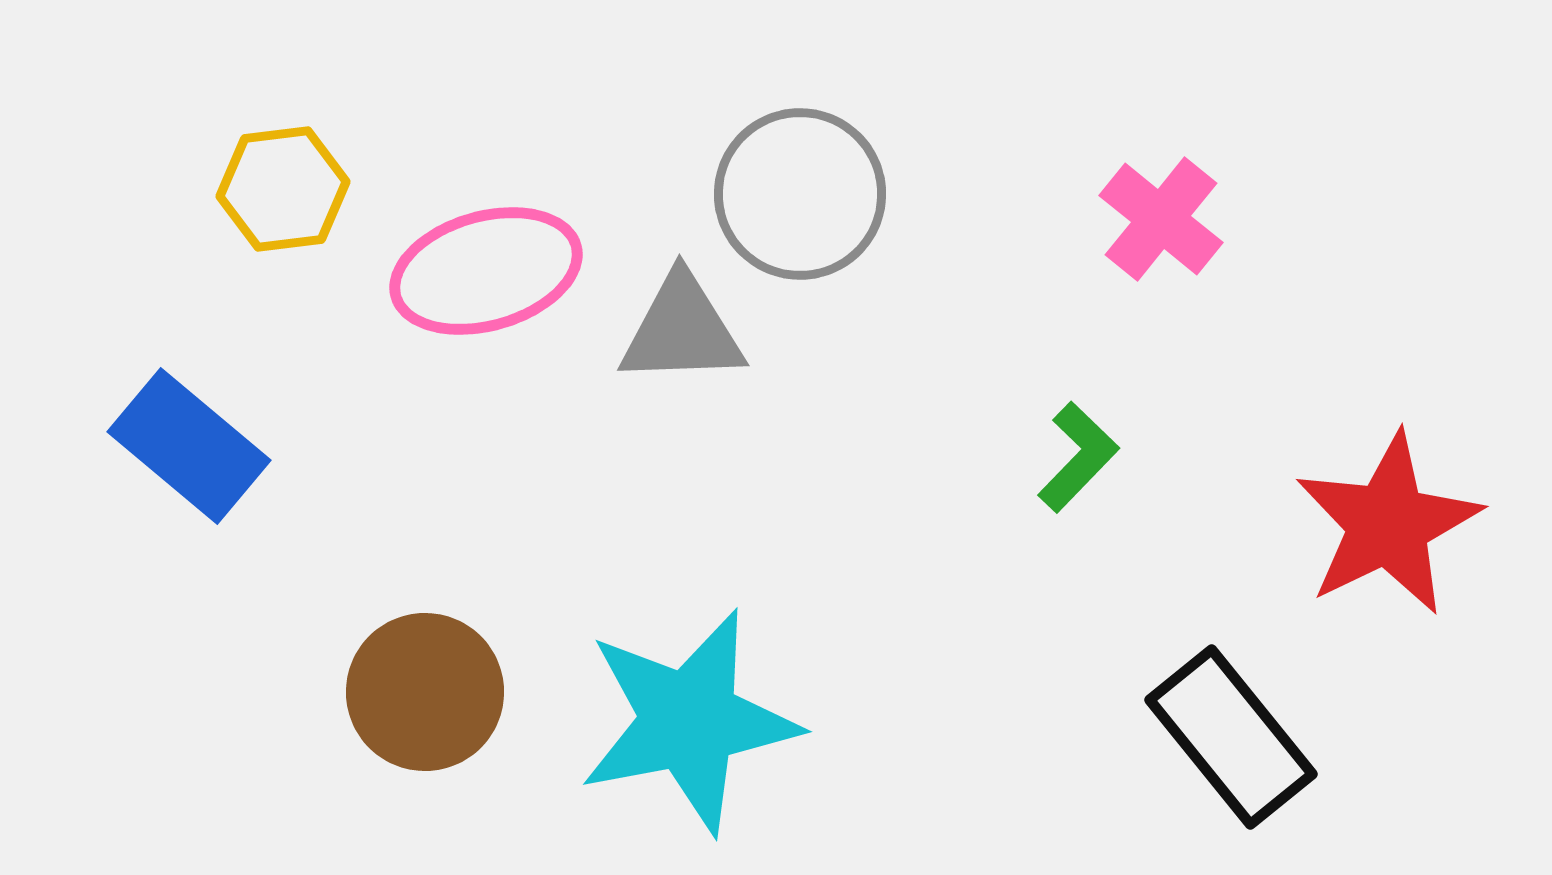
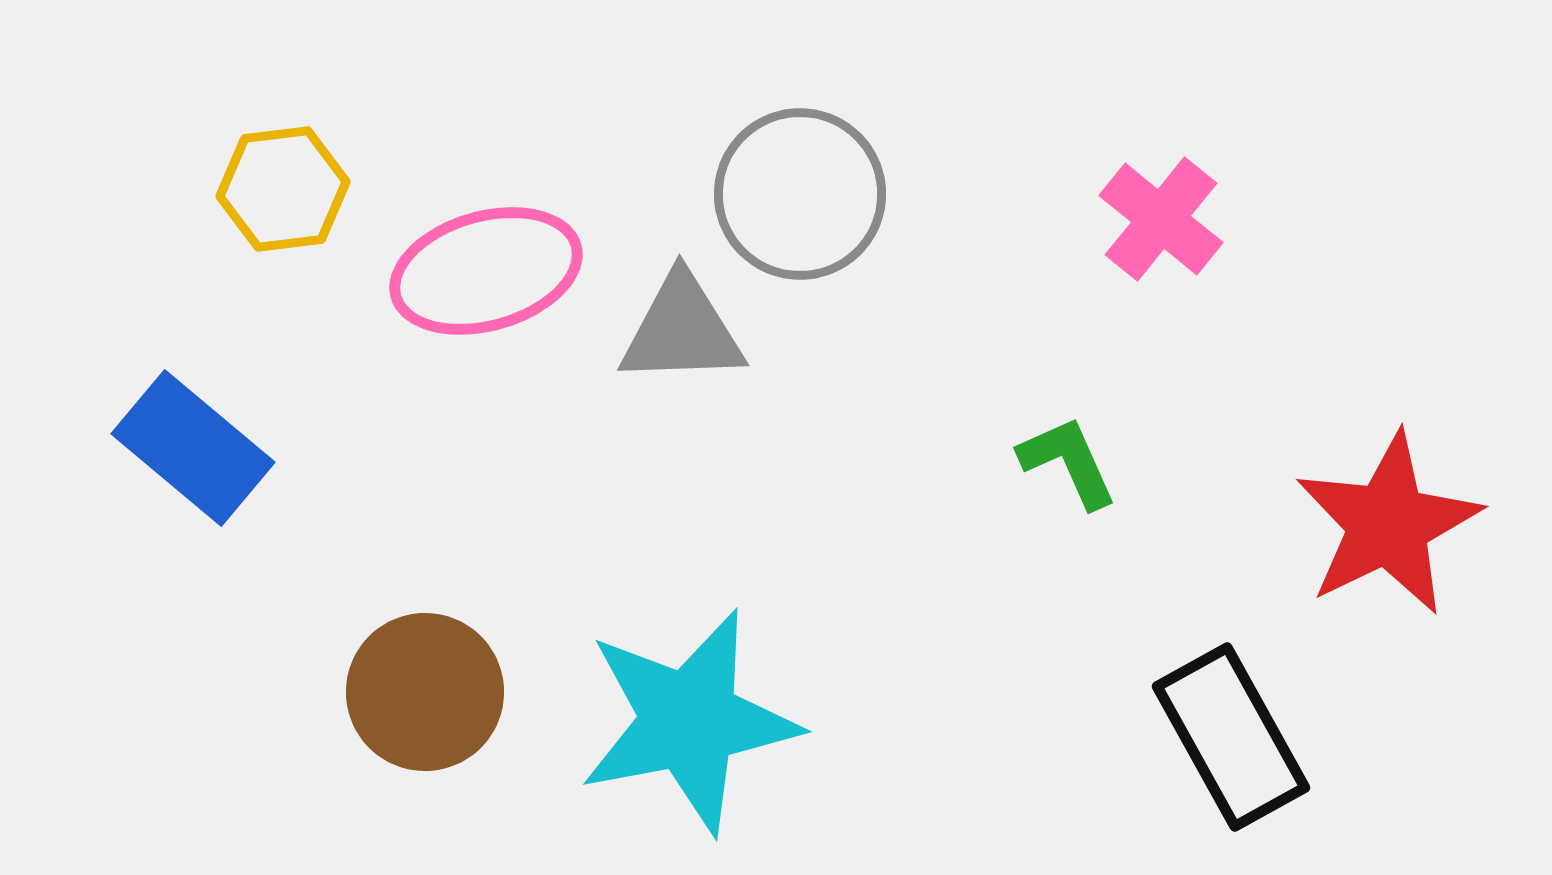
blue rectangle: moved 4 px right, 2 px down
green L-shape: moved 10 px left, 5 px down; rotated 68 degrees counterclockwise
black rectangle: rotated 10 degrees clockwise
